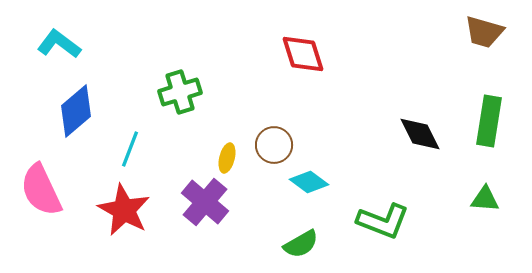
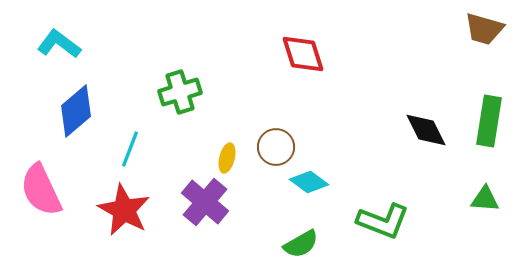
brown trapezoid: moved 3 px up
black diamond: moved 6 px right, 4 px up
brown circle: moved 2 px right, 2 px down
